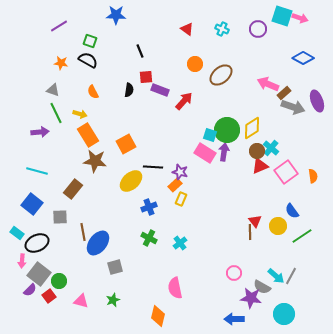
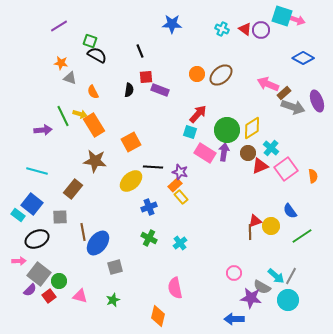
blue star at (116, 15): moved 56 px right, 9 px down
pink arrow at (300, 18): moved 3 px left, 2 px down
red triangle at (187, 29): moved 58 px right
purple circle at (258, 29): moved 3 px right, 1 px down
black semicircle at (88, 60): moved 9 px right, 5 px up
orange circle at (195, 64): moved 2 px right, 10 px down
gray triangle at (53, 90): moved 17 px right, 12 px up
red arrow at (184, 101): moved 14 px right, 13 px down
green line at (56, 113): moved 7 px right, 3 px down
purple arrow at (40, 132): moved 3 px right, 2 px up
orange rectangle at (88, 135): moved 6 px right, 10 px up
cyan square at (210, 135): moved 20 px left, 3 px up
orange square at (126, 144): moved 5 px right, 2 px up
brown circle at (257, 151): moved 9 px left, 2 px down
pink square at (286, 172): moved 3 px up
yellow rectangle at (181, 199): moved 2 px up; rotated 64 degrees counterclockwise
blue semicircle at (292, 211): moved 2 px left
red triangle at (255, 221): rotated 48 degrees clockwise
yellow circle at (278, 226): moved 7 px left
cyan rectangle at (17, 233): moved 1 px right, 18 px up
black ellipse at (37, 243): moved 4 px up
pink arrow at (22, 261): moved 3 px left; rotated 96 degrees counterclockwise
pink triangle at (81, 301): moved 1 px left, 5 px up
cyan circle at (284, 314): moved 4 px right, 14 px up
